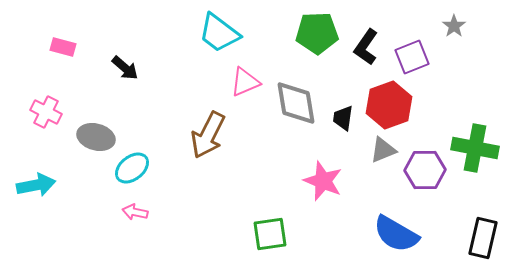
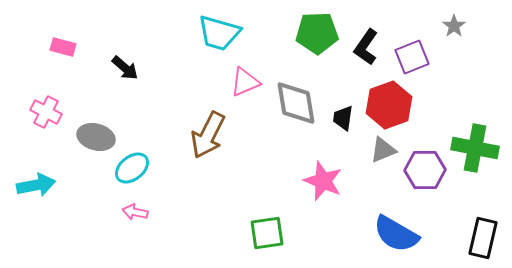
cyan trapezoid: rotated 21 degrees counterclockwise
green square: moved 3 px left, 1 px up
